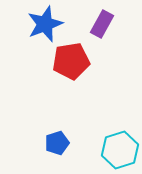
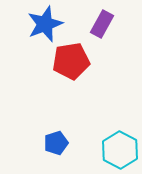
blue pentagon: moved 1 px left
cyan hexagon: rotated 15 degrees counterclockwise
